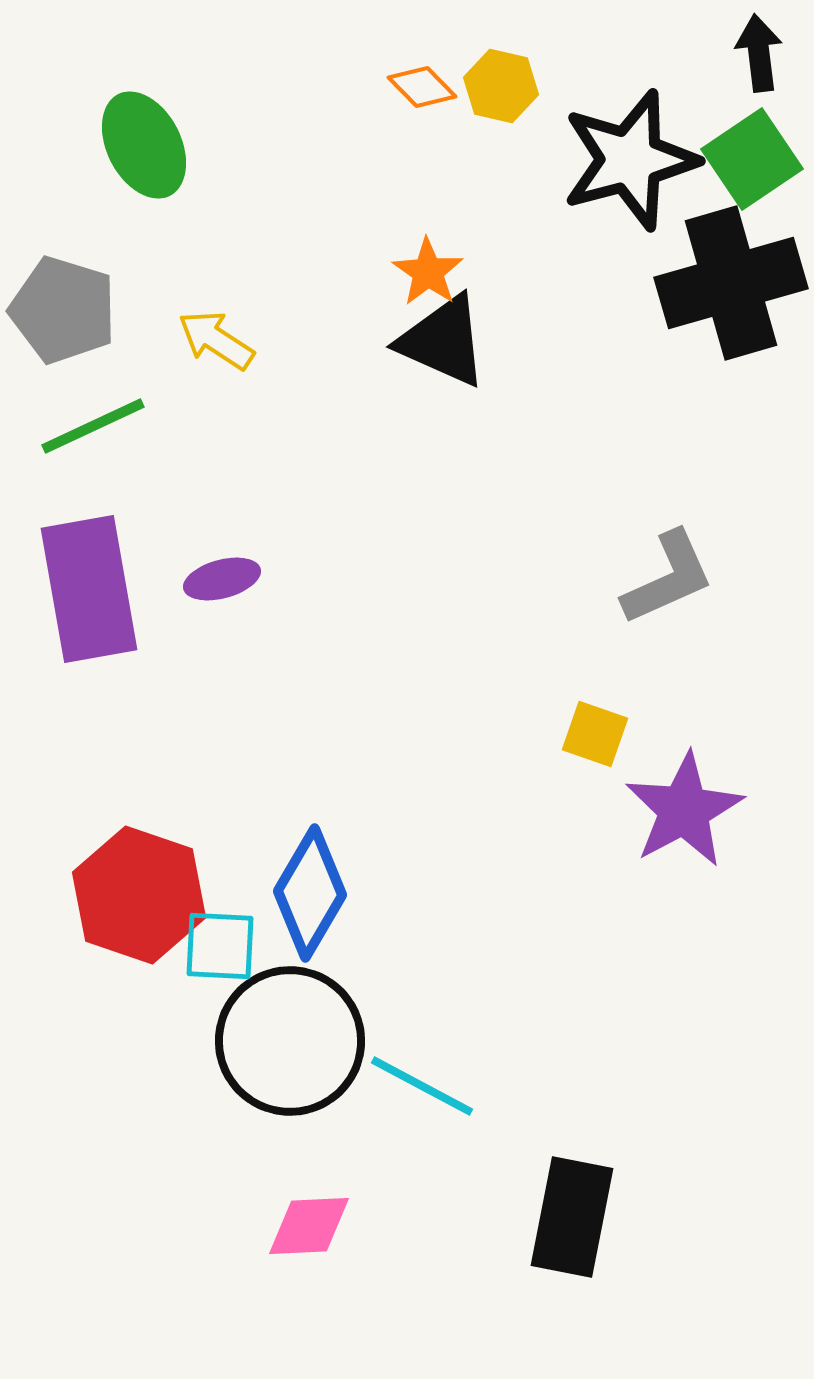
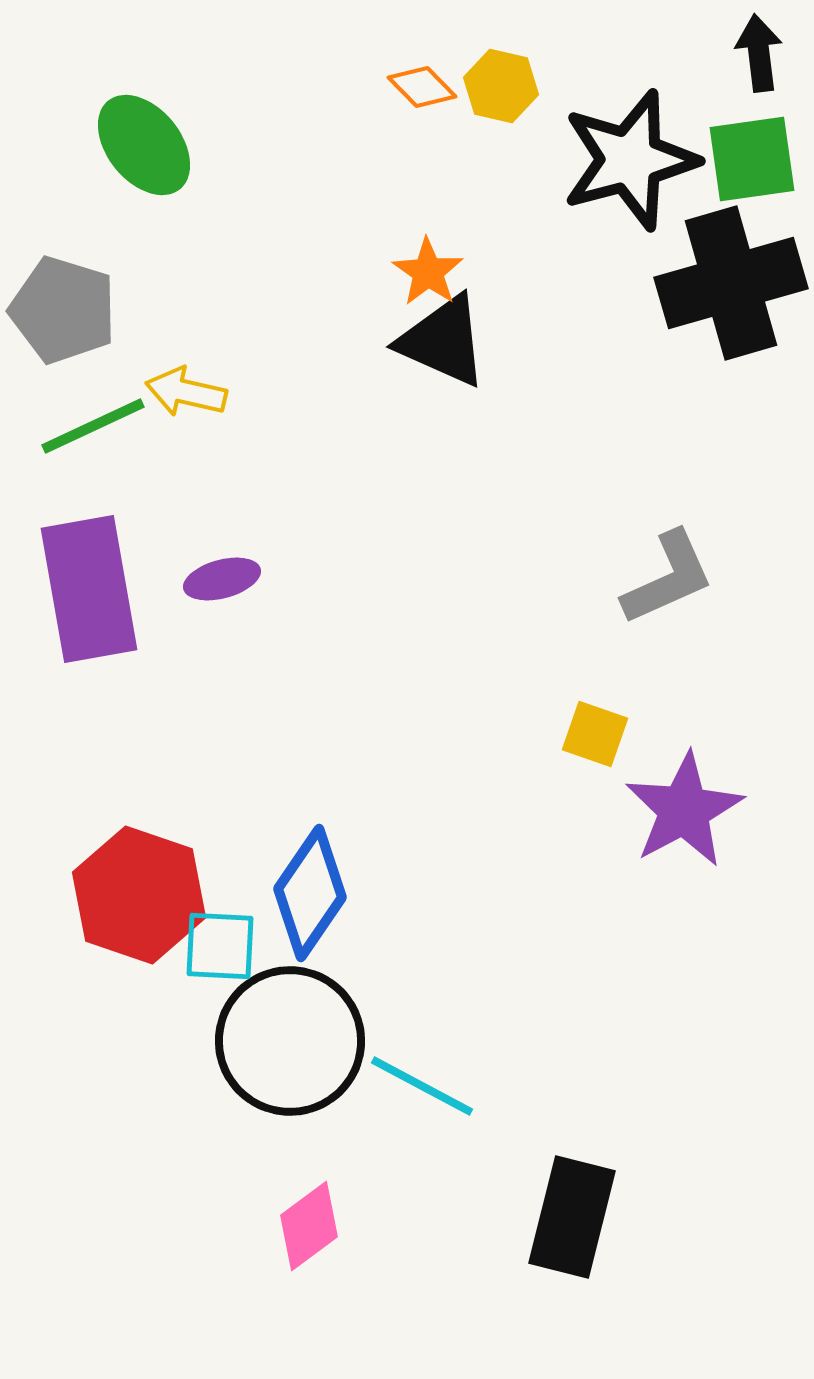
green ellipse: rotated 12 degrees counterclockwise
green square: rotated 26 degrees clockwise
yellow arrow: moved 30 px left, 52 px down; rotated 20 degrees counterclockwise
blue diamond: rotated 4 degrees clockwise
black rectangle: rotated 3 degrees clockwise
pink diamond: rotated 34 degrees counterclockwise
